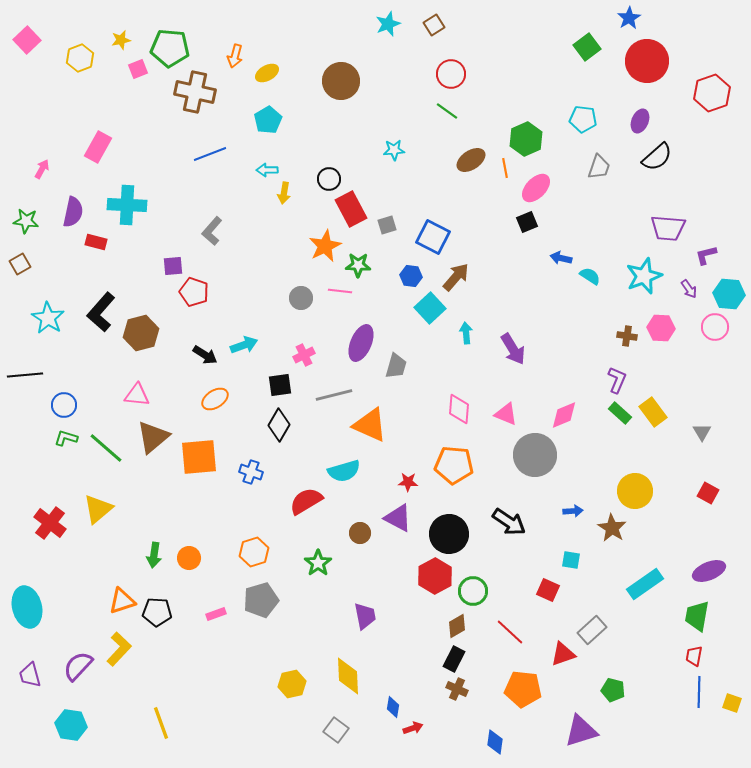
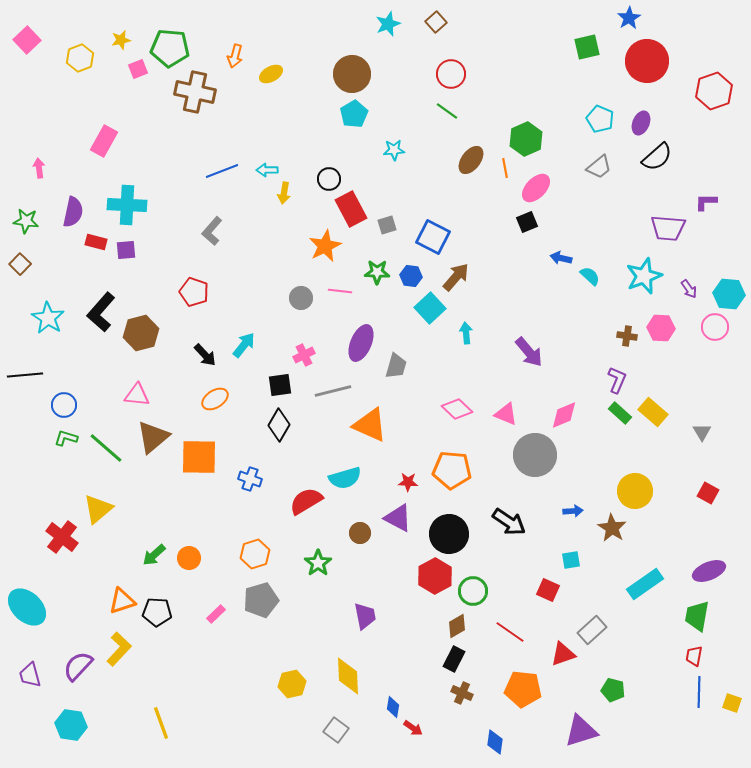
brown square at (434, 25): moved 2 px right, 3 px up; rotated 10 degrees counterclockwise
green square at (587, 47): rotated 24 degrees clockwise
yellow ellipse at (267, 73): moved 4 px right, 1 px down
brown circle at (341, 81): moved 11 px right, 7 px up
red hexagon at (712, 93): moved 2 px right, 2 px up
cyan pentagon at (583, 119): moved 17 px right; rotated 16 degrees clockwise
cyan pentagon at (268, 120): moved 86 px right, 6 px up
purple ellipse at (640, 121): moved 1 px right, 2 px down
pink rectangle at (98, 147): moved 6 px right, 6 px up
blue line at (210, 154): moved 12 px right, 17 px down
brown ellipse at (471, 160): rotated 20 degrees counterclockwise
gray trapezoid at (599, 167): rotated 32 degrees clockwise
pink arrow at (42, 169): moved 3 px left, 1 px up; rotated 36 degrees counterclockwise
purple L-shape at (706, 255): moved 53 px up; rotated 15 degrees clockwise
brown square at (20, 264): rotated 15 degrees counterclockwise
green star at (358, 265): moved 19 px right, 7 px down
purple square at (173, 266): moved 47 px left, 16 px up
cyan semicircle at (590, 276): rotated 10 degrees clockwise
cyan arrow at (244, 345): rotated 32 degrees counterclockwise
purple arrow at (513, 349): moved 16 px right, 3 px down; rotated 8 degrees counterclockwise
black arrow at (205, 355): rotated 15 degrees clockwise
gray line at (334, 395): moved 1 px left, 4 px up
pink diamond at (459, 409): moved 2 px left; rotated 52 degrees counterclockwise
yellow rectangle at (653, 412): rotated 12 degrees counterclockwise
orange square at (199, 457): rotated 6 degrees clockwise
orange pentagon at (454, 465): moved 2 px left, 5 px down
cyan semicircle at (344, 471): moved 1 px right, 7 px down
blue cross at (251, 472): moved 1 px left, 7 px down
red cross at (50, 523): moved 12 px right, 14 px down
orange hexagon at (254, 552): moved 1 px right, 2 px down
green arrow at (154, 555): rotated 40 degrees clockwise
cyan square at (571, 560): rotated 18 degrees counterclockwise
cyan ellipse at (27, 607): rotated 33 degrees counterclockwise
pink rectangle at (216, 614): rotated 24 degrees counterclockwise
red line at (510, 632): rotated 8 degrees counterclockwise
brown cross at (457, 689): moved 5 px right, 4 px down
red arrow at (413, 728): rotated 54 degrees clockwise
